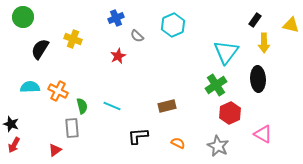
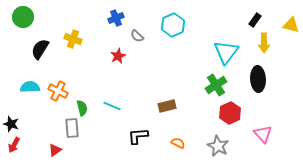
green semicircle: moved 2 px down
pink triangle: rotated 18 degrees clockwise
